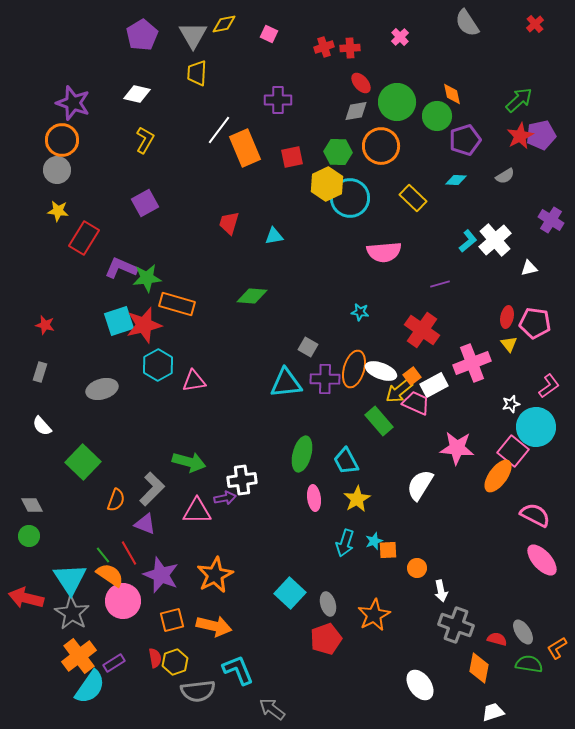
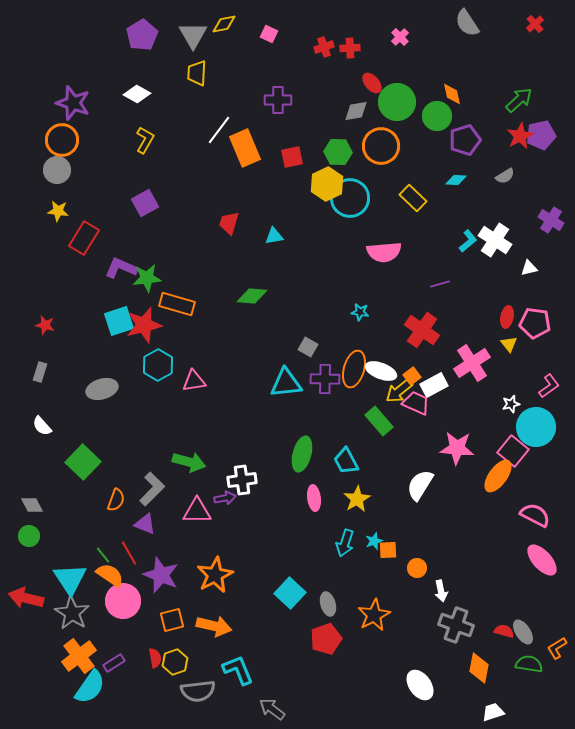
red ellipse at (361, 83): moved 11 px right
white diamond at (137, 94): rotated 16 degrees clockwise
white cross at (495, 240): rotated 16 degrees counterclockwise
pink cross at (472, 363): rotated 12 degrees counterclockwise
red semicircle at (497, 639): moved 7 px right, 8 px up
